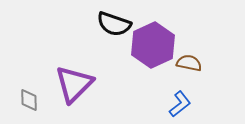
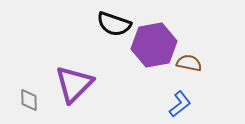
purple hexagon: moved 1 px right; rotated 15 degrees clockwise
